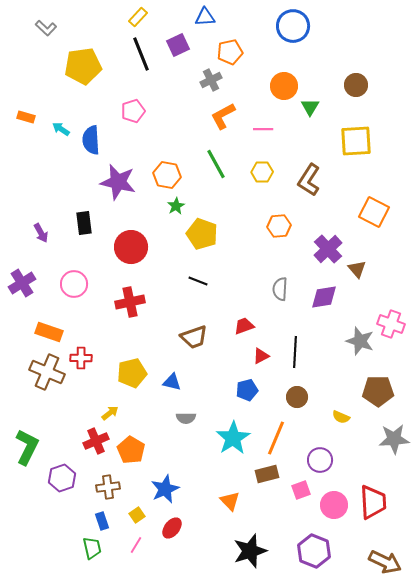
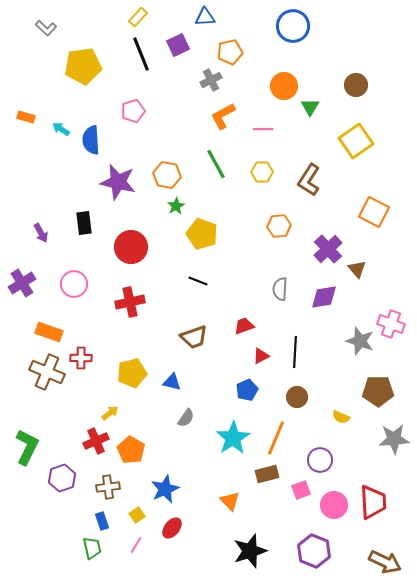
yellow square at (356, 141): rotated 32 degrees counterclockwise
blue pentagon at (247, 390): rotated 10 degrees counterclockwise
gray semicircle at (186, 418): rotated 54 degrees counterclockwise
